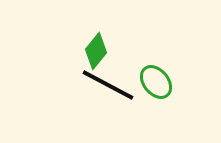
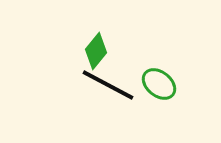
green ellipse: moved 3 px right, 2 px down; rotated 12 degrees counterclockwise
